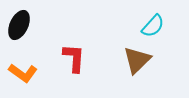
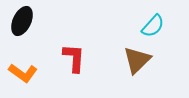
black ellipse: moved 3 px right, 4 px up
